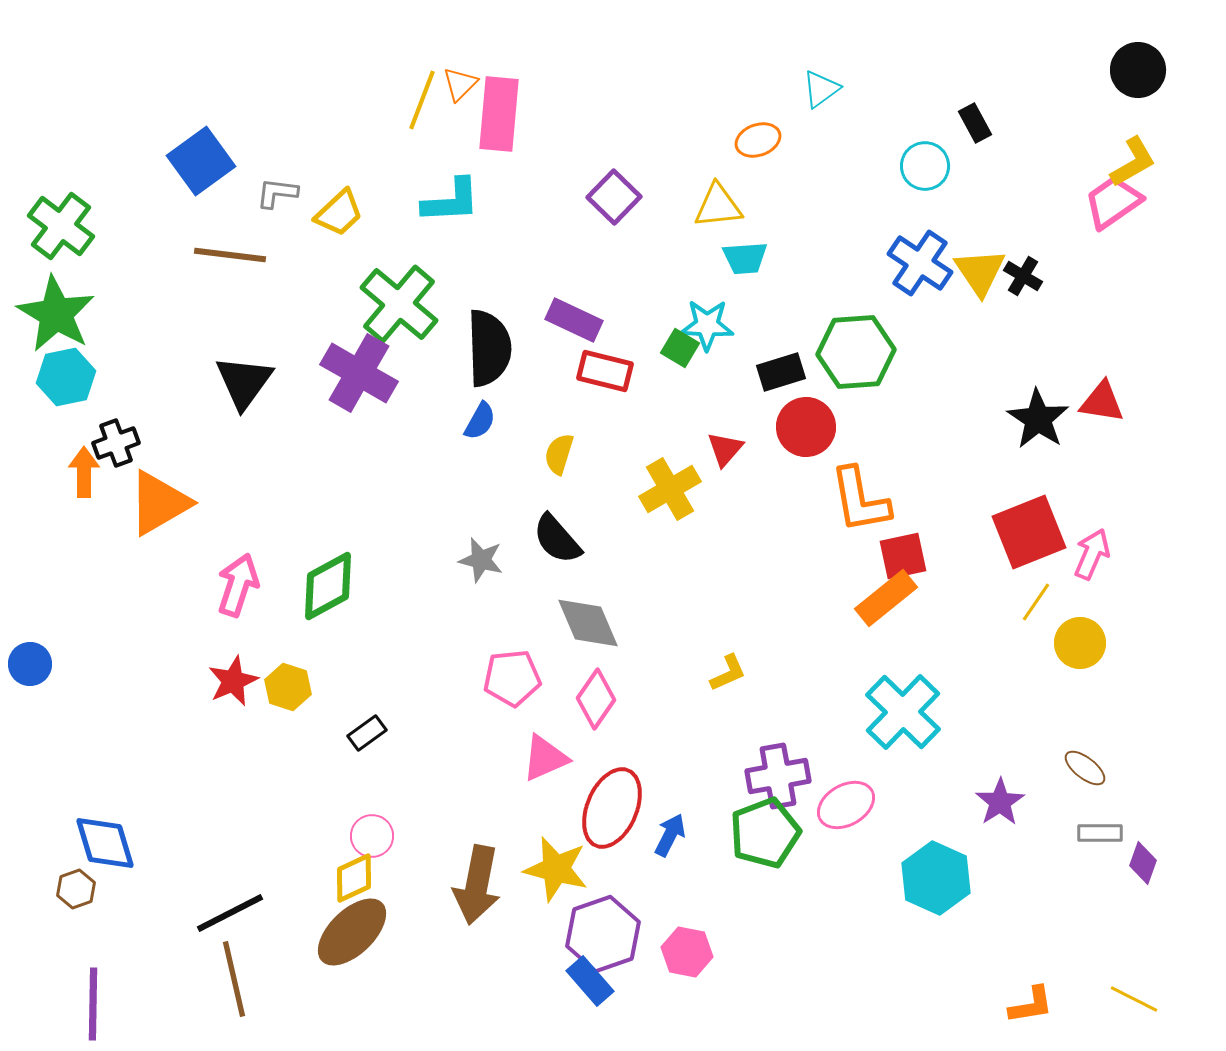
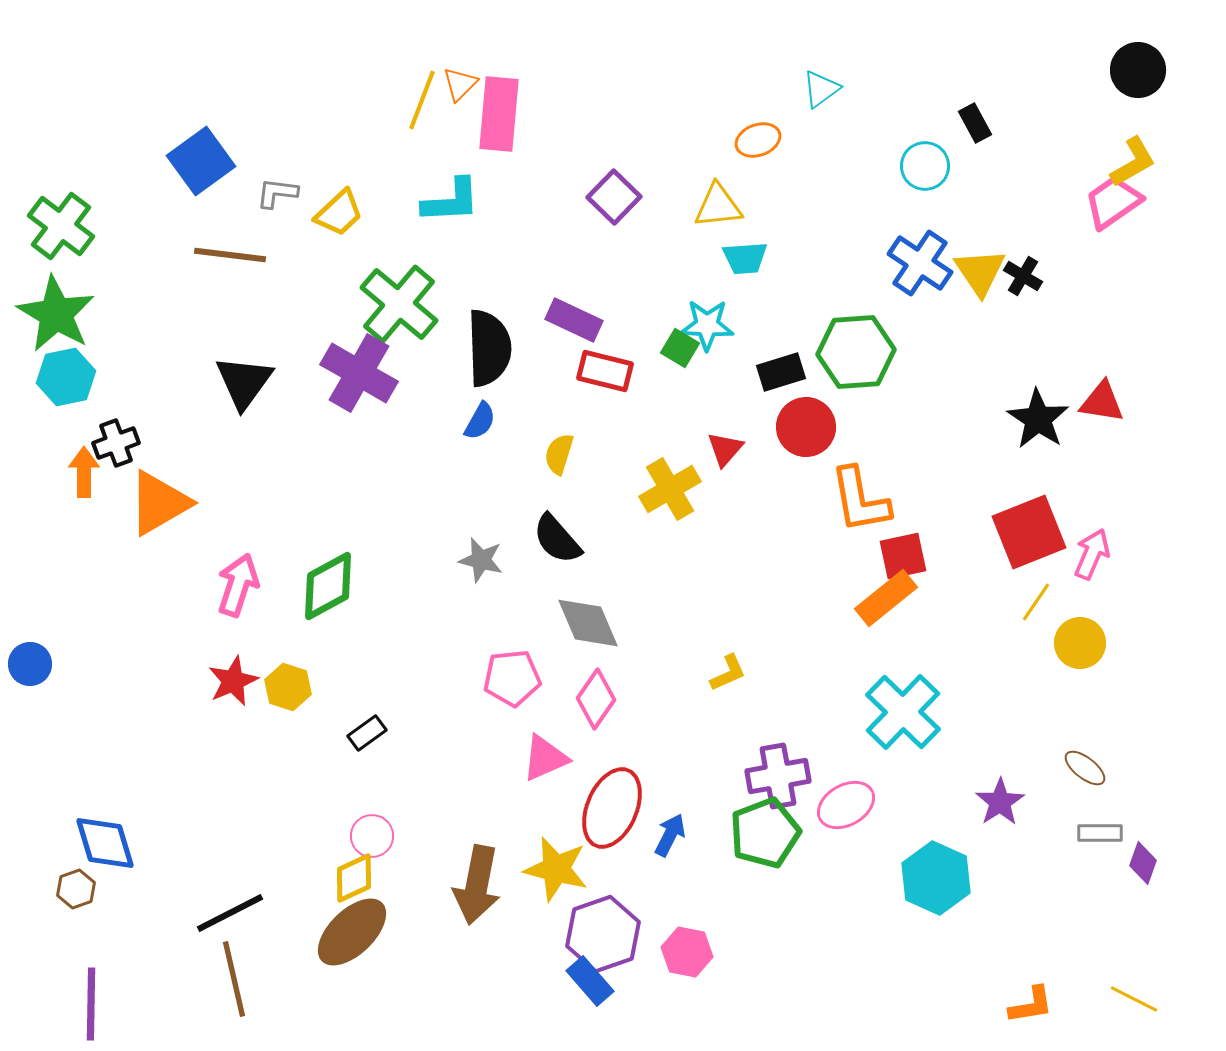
purple line at (93, 1004): moved 2 px left
